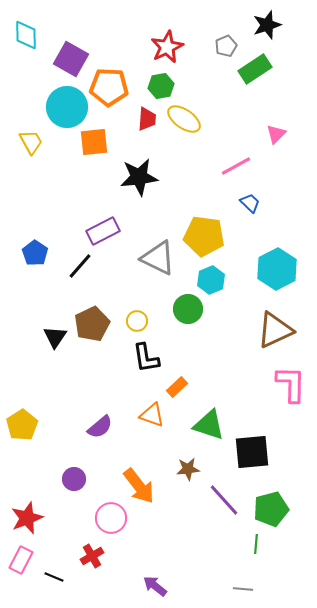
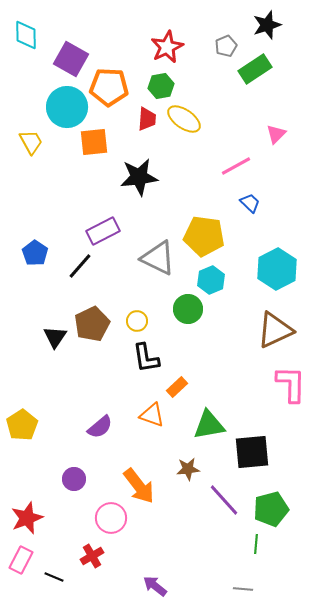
green triangle at (209, 425): rotated 28 degrees counterclockwise
